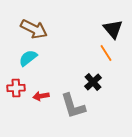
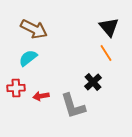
black triangle: moved 4 px left, 2 px up
